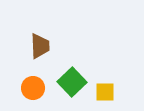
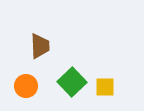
orange circle: moved 7 px left, 2 px up
yellow square: moved 5 px up
